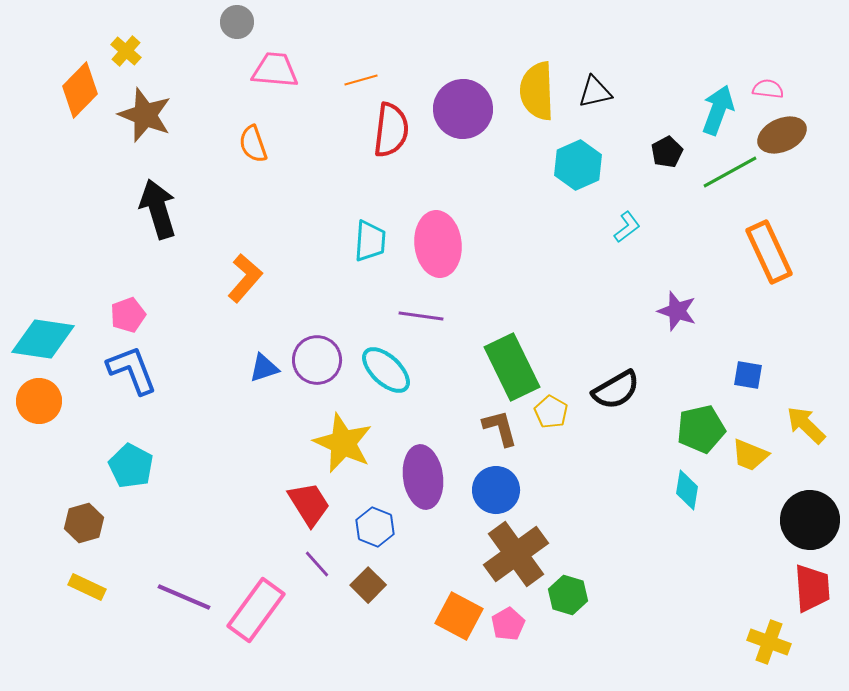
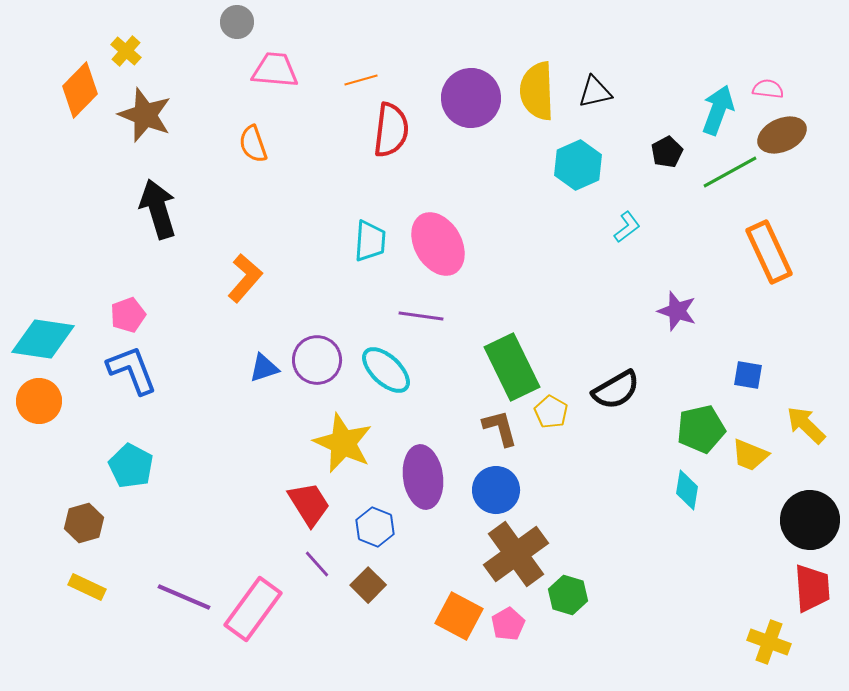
purple circle at (463, 109): moved 8 px right, 11 px up
pink ellipse at (438, 244): rotated 24 degrees counterclockwise
pink rectangle at (256, 610): moved 3 px left, 1 px up
